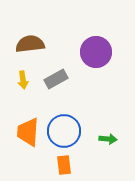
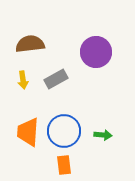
green arrow: moved 5 px left, 4 px up
